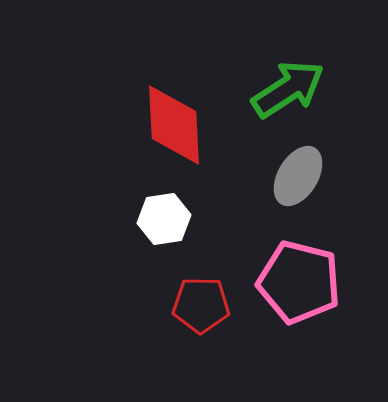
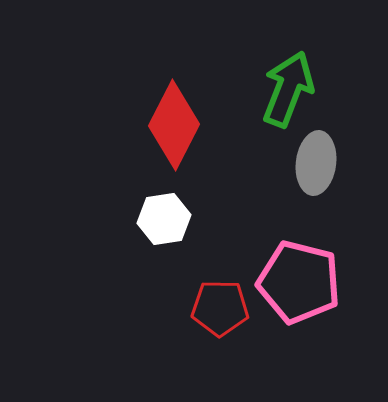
green arrow: rotated 36 degrees counterclockwise
red diamond: rotated 30 degrees clockwise
gray ellipse: moved 18 px right, 13 px up; rotated 24 degrees counterclockwise
red pentagon: moved 19 px right, 3 px down
